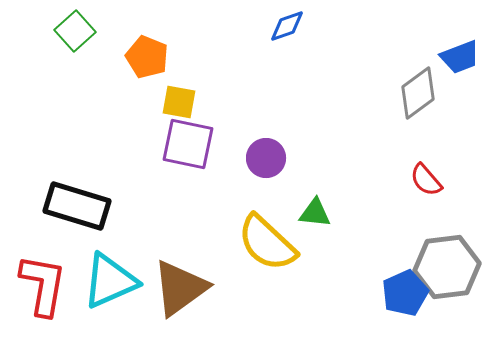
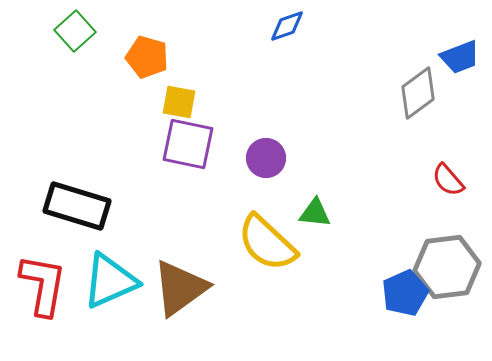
orange pentagon: rotated 6 degrees counterclockwise
red semicircle: moved 22 px right
